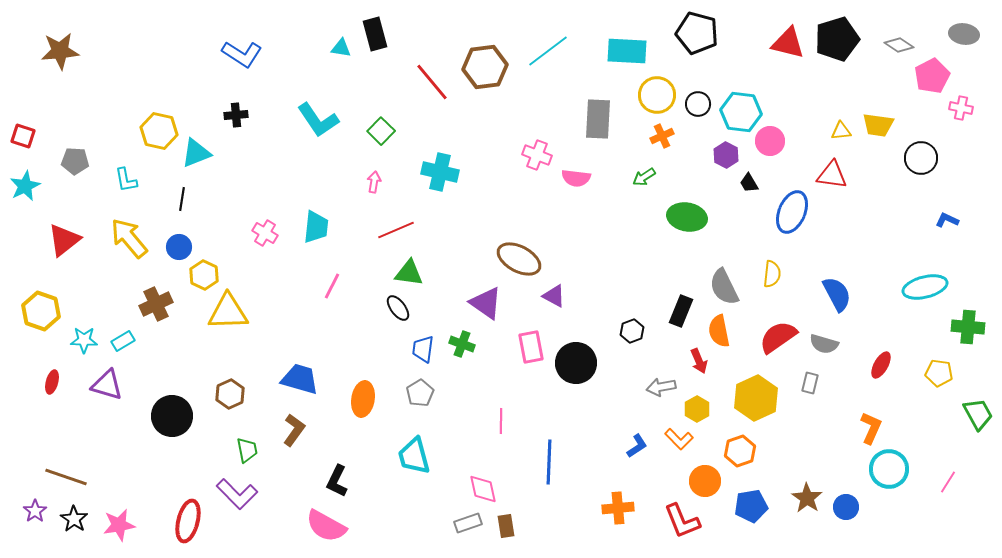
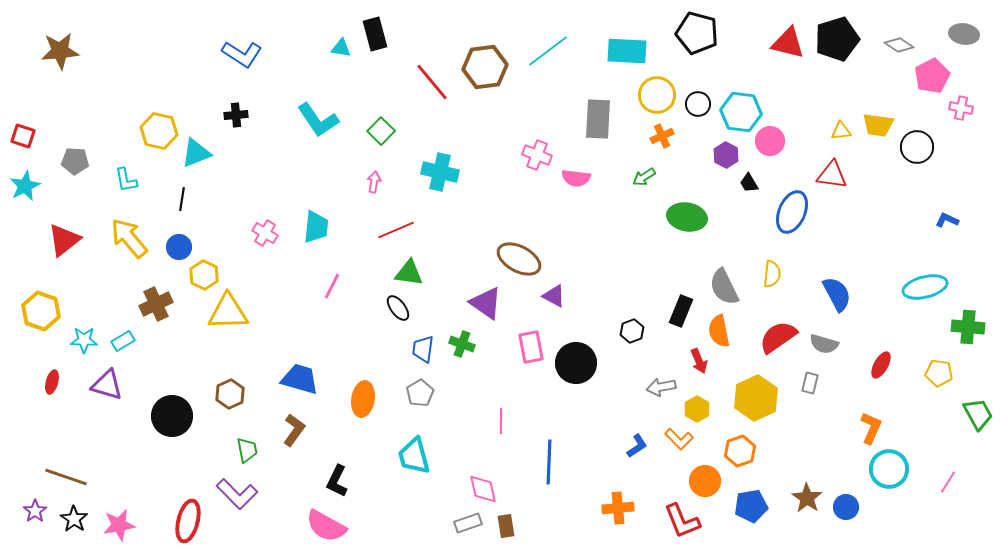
black circle at (921, 158): moved 4 px left, 11 px up
